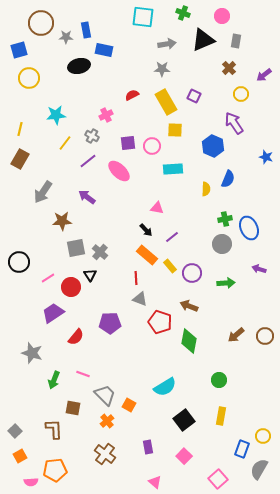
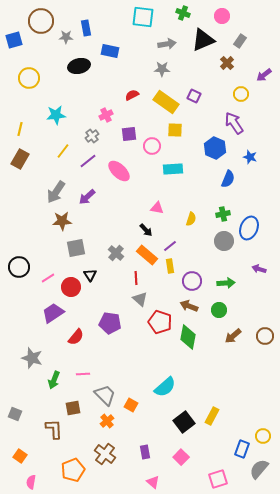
brown circle at (41, 23): moved 2 px up
blue rectangle at (86, 30): moved 2 px up
gray rectangle at (236, 41): moved 4 px right; rotated 24 degrees clockwise
blue square at (19, 50): moved 5 px left, 10 px up
blue rectangle at (104, 50): moved 6 px right, 1 px down
brown cross at (229, 68): moved 2 px left, 5 px up
yellow rectangle at (166, 102): rotated 25 degrees counterclockwise
gray cross at (92, 136): rotated 24 degrees clockwise
yellow line at (65, 143): moved 2 px left, 8 px down
purple square at (128, 143): moved 1 px right, 9 px up
blue hexagon at (213, 146): moved 2 px right, 2 px down
blue star at (266, 157): moved 16 px left
yellow semicircle at (206, 189): moved 15 px left, 30 px down; rotated 16 degrees clockwise
gray arrow at (43, 192): moved 13 px right
purple arrow at (87, 197): rotated 78 degrees counterclockwise
green cross at (225, 219): moved 2 px left, 5 px up
blue ellipse at (249, 228): rotated 45 degrees clockwise
purple line at (172, 237): moved 2 px left, 9 px down
gray circle at (222, 244): moved 2 px right, 3 px up
gray cross at (100, 252): moved 16 px right, 1 px down
black circle at (19, 262): moved 5 px down
yellow rectangle at (170, 266): rotated 32 degrees clockwise
purple circle at (192, 273): moved 8 px down
gray triangle at (140, 299): rotated 21 degrees clockwise
purple pentagon at (110, 323): rotated 10 degrees clockwise
brown arrow at (236, 335): moved 3 px left, 1 px down
green diamond at (189, 341): moved 1 px left, 4 px up
gray star at (32, 353): moved 5 px down
pink line at (83, 374): rotated 24 degrees counterclockwise
green circle at (219, 380): moved 70 px up
cyan semicircle at (165, 387): rotated 10 degrees counterclockwise
orange square at (129, 405): moved 2 px right
brown square at (73, 408): rotated 21 degrees counterclockwise
yellow rectangle at (221, 416): moved 9 px left; rotated 18 degrees clockwise
black square at (184, 420): moved 2 px down
gray square at (15, 431): moved 17 px up; rotated 24 degrees counterclockwise
purple rectangle at (148, 447): moved 3 px left, 5 px down
orange square at (20, 456): rotated 24 degrees counterclockwise
pink square at (184, 456): moved 3 px left, 1 px down
gray semicircle at (259, 469): rotated 10 degrees clockwise
orange pentagon at (55, 470): moved 18 px right; rotated 15 degrees counterclockwise
pink square at (218, 479): rotated 24 degrees clockwise
pink semicircle at (31, 482): rotated 104 degrees clockwise
pink triangle at (155, 482): moved 2 px left
